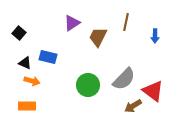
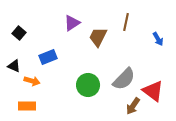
blue arrow: moved 3 px right, 3 px down; rotated 32 degrees counterclockwise
blue rectangle: rotated 36 degrees counterclockwise
black triangle: moved 11 px left, 3 px down
brown arrow: rotated 24 degrees counterclockwise
